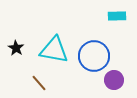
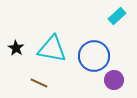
cyan rectangle: rotated 42 degrees counterclockwise
cyan triangle: moved 2 px left, 1 px up
brown line: rotated 24 degrees counterclockwise
